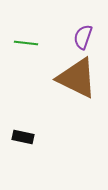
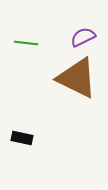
purple semicircle: rotated 45 degrees clockwise
black rectangle: moved 1 px left, 1 px down
